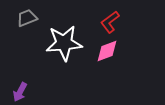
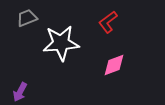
red L-shape: moved 2 px left
white star: moved 3 px left
pink diamond: moved 7 px right, 14 px down
